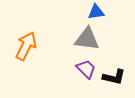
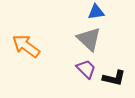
gray triangle: moved 2 px right; rotated 36 degrees clockwise
orange arrow: rotated 80 degrees counterclockwise
black L-shape: moved 1 px down
